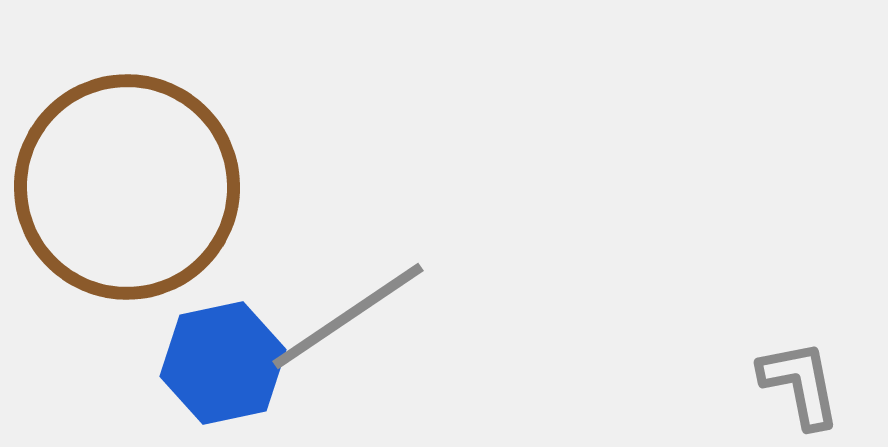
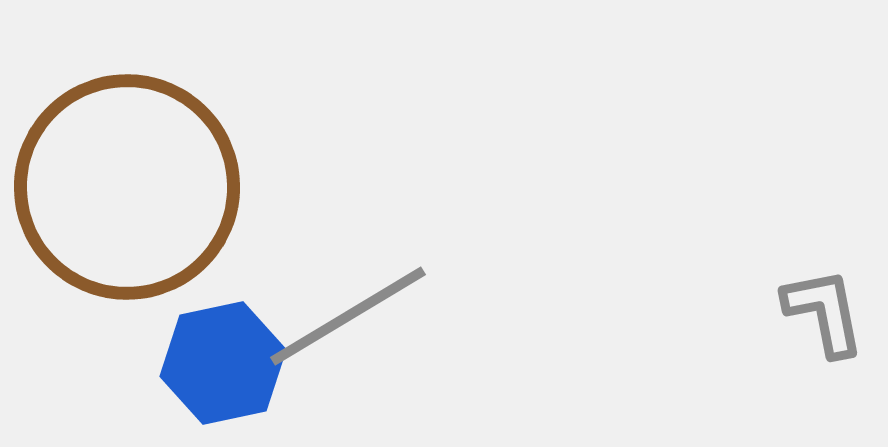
gray line: rotated 3 degrees clockwise
gray L-shape: moved 24 px right, 72 px up
